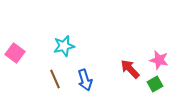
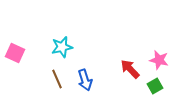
cyan star: moved 2 px left, 1 px down
pink square: rotated 12 degrees counterclockwise
brown line: moved 2 px right
green square: moved 2 px down
